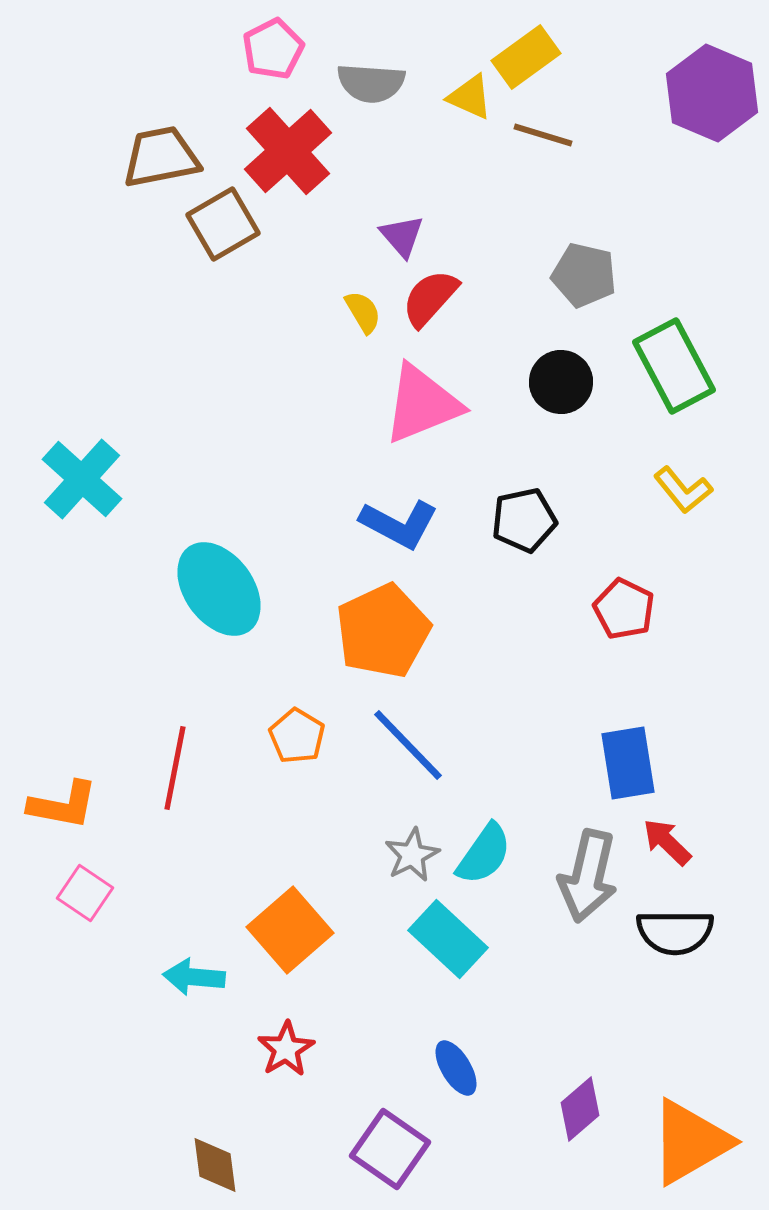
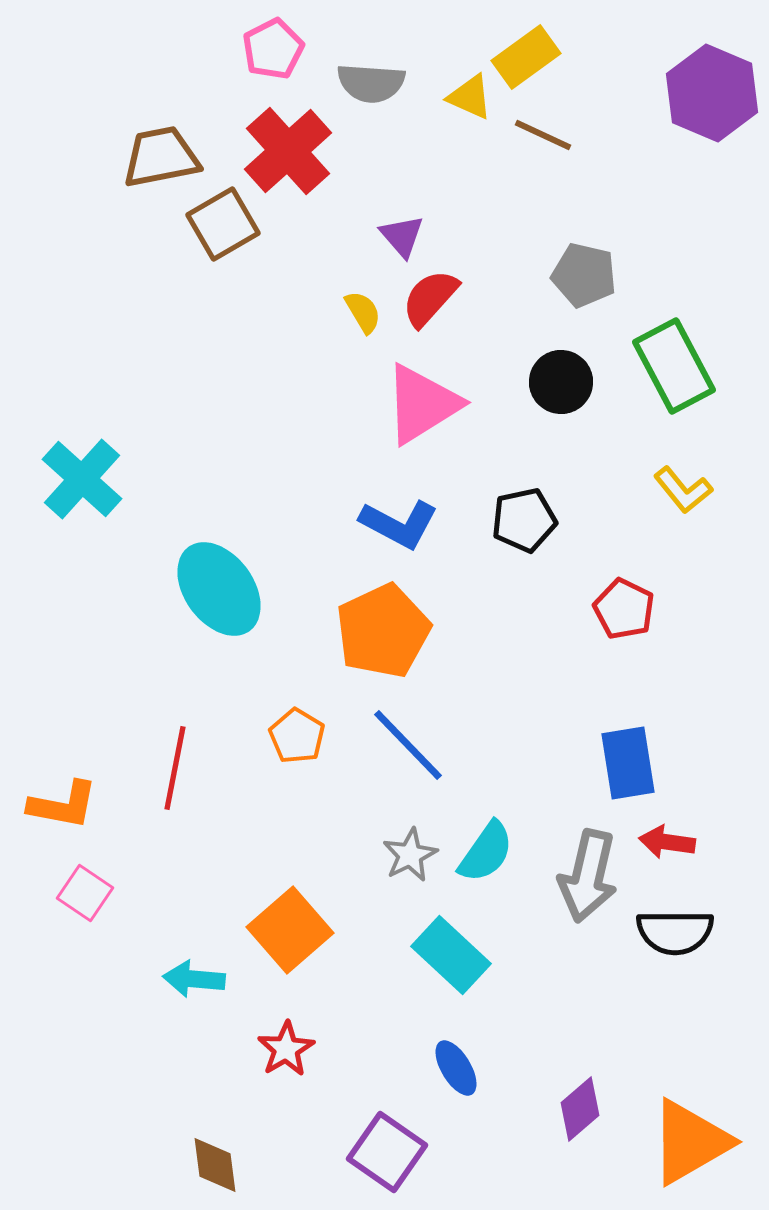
brown line at (543, 135): rotated 8 degrees clockwise
pink triangle at (422, 404): rotated 10 degrees counterclockwise
red arrow at (667, 842): rotated 36 degrees counterclockwise
cyan semicircle at (484, 854): moved 2 px right, 2 px up
gray star at (412, 855): moved 2 px left
cyan rectangle at (448, 939): moved 3 px right, 16 px down
cyan arrow at (194, 977): moved 2 px down
purple square at (390, 1149): moved 3 px left, 3 px down
